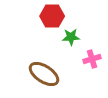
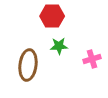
green star: moved 12 px left, 9 px down
brown ellipse: moved 16 px left, 9 px up; rotated 64 degrees clockwise
